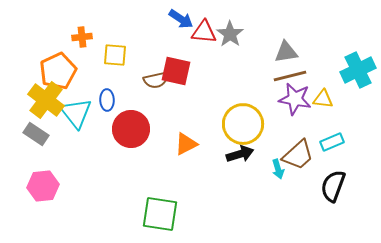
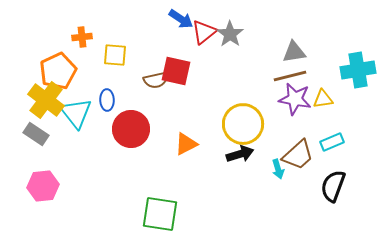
red triangle: rotated 44 degrees counterclockwise
gray triangle: moved 8 px right
cyan cross: rotated 16 degrees clockwise
yellow triangle: rotated 15 degrees counterclockwise
